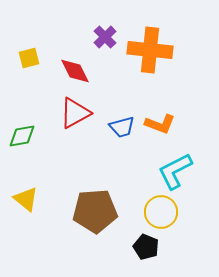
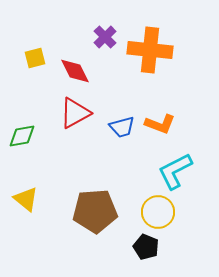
yellow square: moved 6 px right
yellow circle: moved 3 px left
